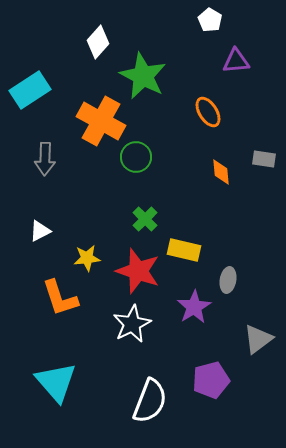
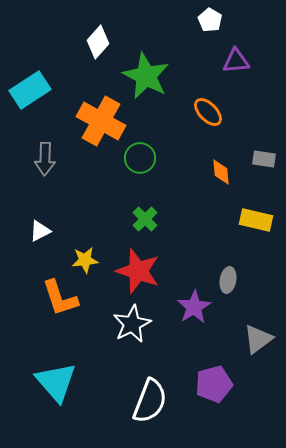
green star: moved 3 px right
orange ellipse: rotated 12 degrees counterclockwise
green circle: moved 4 px right, 1 px down
yellow rectangle: moved 72 px right, 30 px up
yellow star: moved 2 px left, 2 px down
purple pentagon: moved 3 px right, 4 px down
